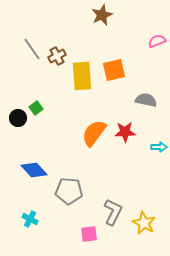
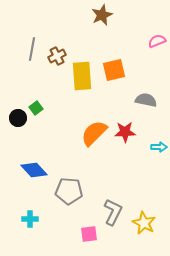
gray line: rotated 45 degrees clockwise
orange semicircle: rotated 8 degrees clockwise
cyan cross: rotated 28 degrees counterclockwise
